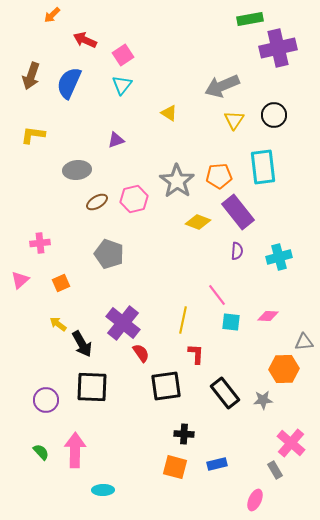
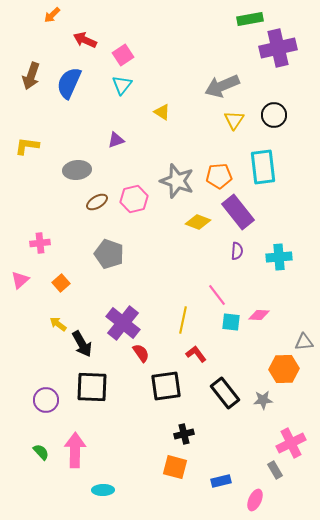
yellow triangle at (169, 113): moved 7 px left, 1 px up
yellow L-shape at (33, 135): moved 6 px left, 11 px down
gray star at (177, 181): rotated 16 degrees counterclockwise
cyan cross at (279, 257): rotated 10 degrees clockwise
orange square at (61, 283): rotated 18 degrees counterclockwise
pink diamond at (268, 316): moved 9 px left, 1 px up
red L-shape at (196, 354): rotated 40 degrees counterclockwise
black cross at (184, 434): rotated 18 degrees counterclockwise
pink cross at (291, 443): rotated 24 degrees clockwise
blue rectangle at (217, 464): moved 4 px right, 17 px down
